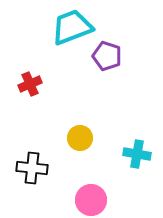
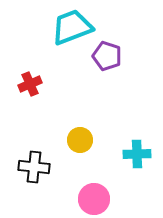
yellow circle: moved 2 px down
cyan cross: rotated 12 degrees counterclockwise
black cross: moved 2 px right, 1 px up
pink circle: moved 3 px right, 1 px up
